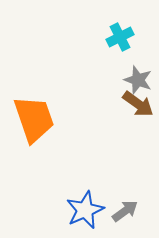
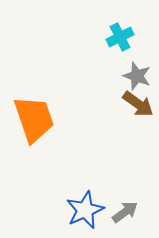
gray star: moved 1 px left, 4 px up
gray arrow: moved 1 px down
